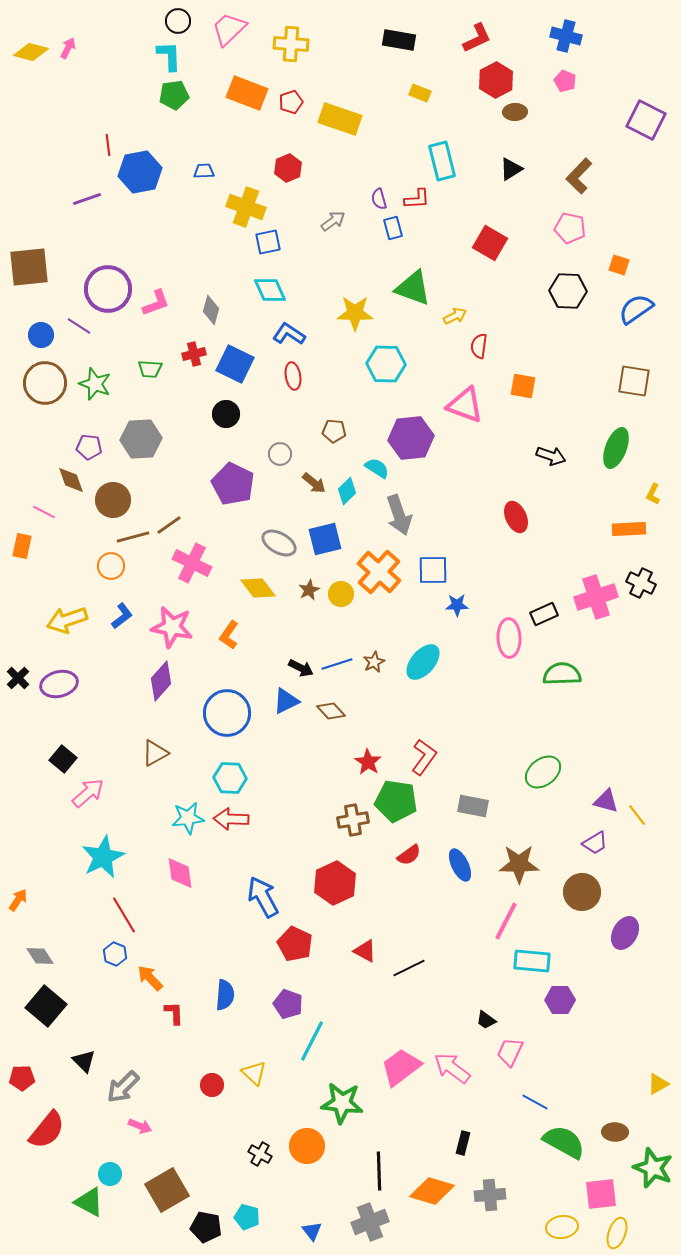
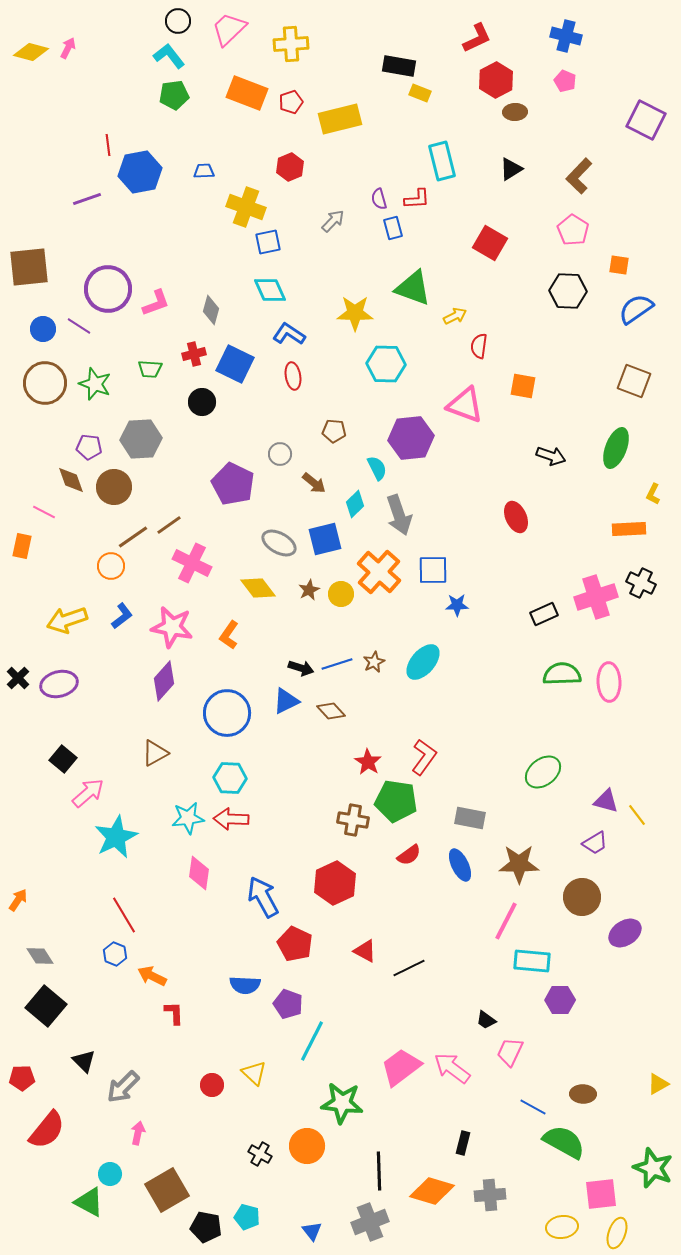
black rectangle at (399, 40): moved 26 px down
yellow cross at (291, 44): rotated 8 degrees counterclockwise
cyan L-shape at (169, 56): rotated 36 degrees counterclockwise
yellow rectangle at (340, 119): rotated 33 degrees counterclockwise
red hexagon at (288, 168): moved 2 px right, 1 px up
gray arrow at (333, 221): rotated 10 degrees counterclockwise
pink pentagon at (570, 228): moved 3 px right, 2 px down; rotated 20 degrees clockwise
orange square at (619, 265): rotated 10 degrees counterclockwise
blue circle at (41, 335): moved 2 px right, 6 px up
brown square at (634, 381): rotated 12 degrees clockwise
black circle at (226, 414): moved 24 px left, 12 px up
cyan semicircle at (377, 468): rotated 30 degrees clockwise
cyan diamond at (347, 491): moved 8 px right, 13 px down
brown circle at (113, 500): moved 1 px right, 13 px up
brown line at (133, 537): rotated 20 degrees counterclockwise
pink ellipse at (509, 638): moved 100 px right, 44 px down
black arrow at (301, 668): rotated 10 degrees counterclockwise
purple diamond at (161, 681): moved 3 px right
gray rectangle at (473, 806): moved 3 px left, 12 px down
brown cross at (353, 820): rotated 20 degrees clockwise
cyan star at (103, 857): moved 13 px right, 20 px up
pink diamond at (180, 873): moved 19 px right; rotated 16 degrees clockwise
brown circle at (582, 892): moved 5 px down
purple ellipse at (625, 933): rotated 28 degrees clockwise
orange arrow at (150, 978): moved 2 px right, 2 px up; rotated 20 degrees counterclockwise
blue semicircle at (225, 995): moved 20 px right, 10 px up; rotated 88 degrees clockwise
blue line at (535, 1102): moved 2 px left, 5 px down
pink arrow at (140, 1126): moved 2 px left, 7 px down; rotated 100 degrees counterclockwise
brown ellipse at (615, 1132): moved 32 px left, 38 px up
